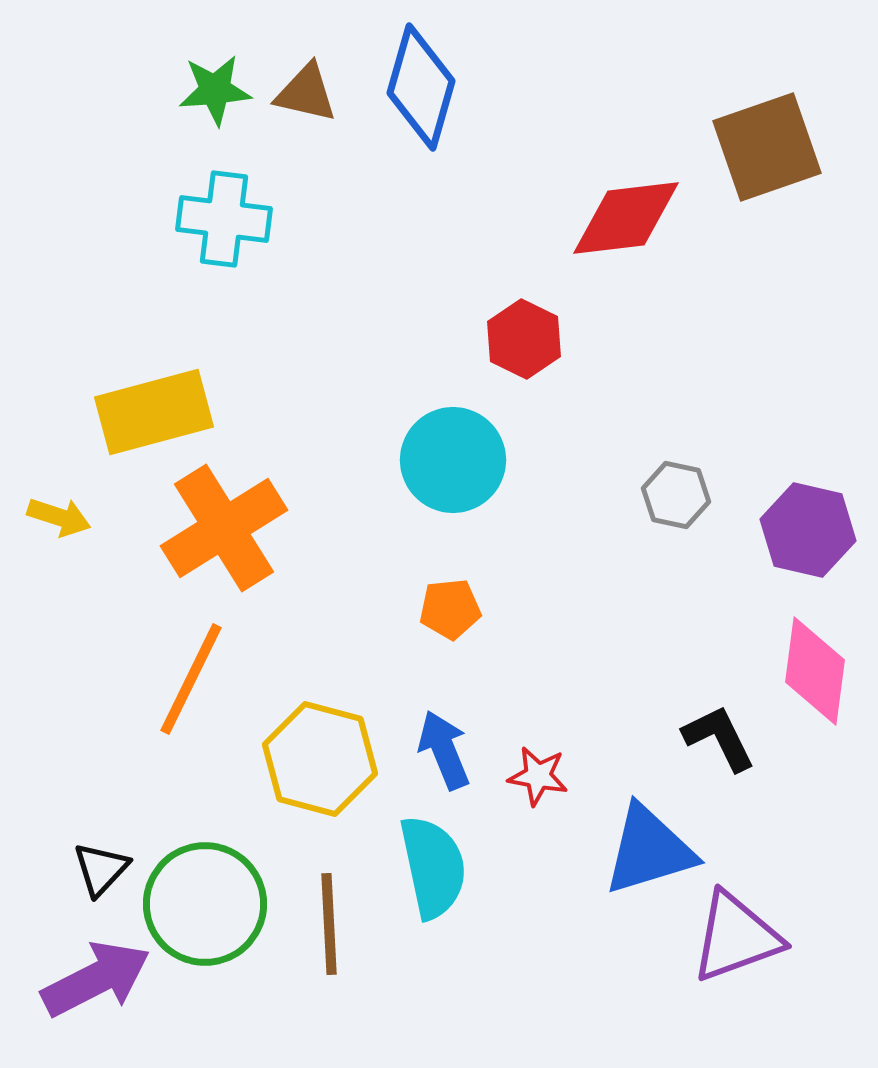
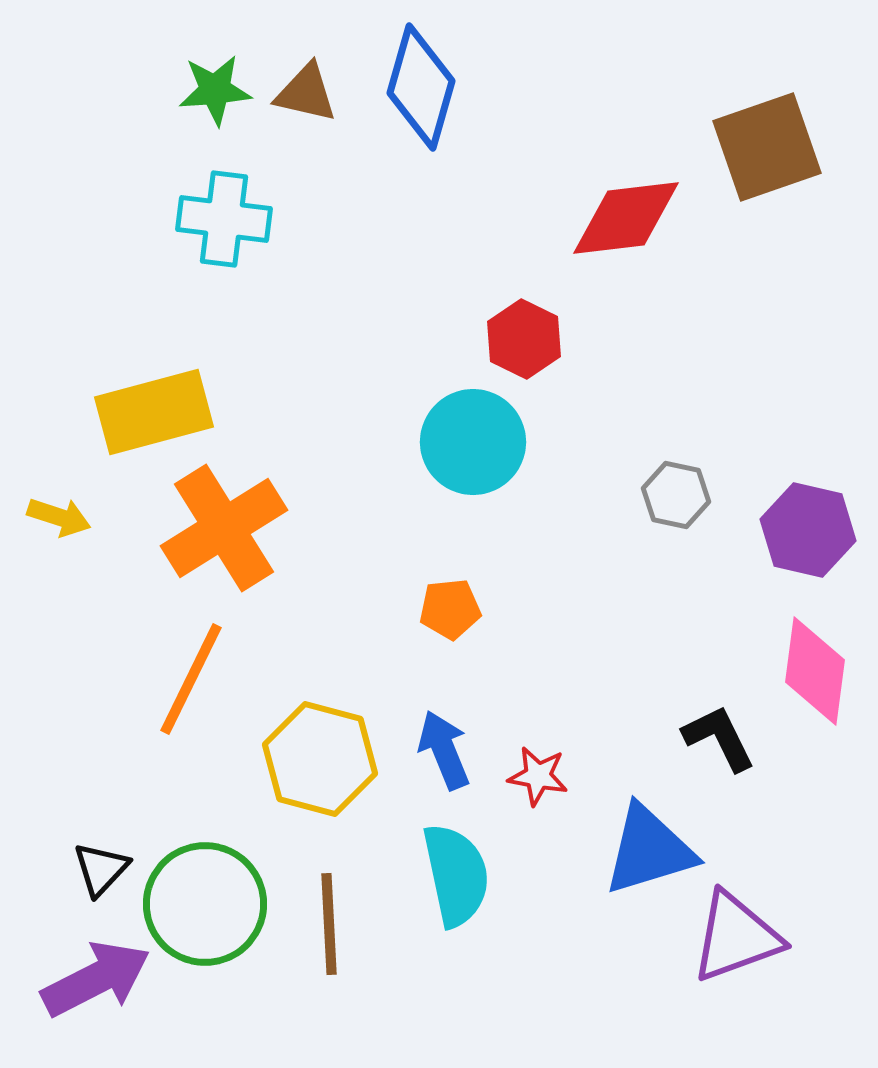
cyan circle: moved 20 px right, 18 px up
cyan semicircle: moved 23 px right, 8 px down
